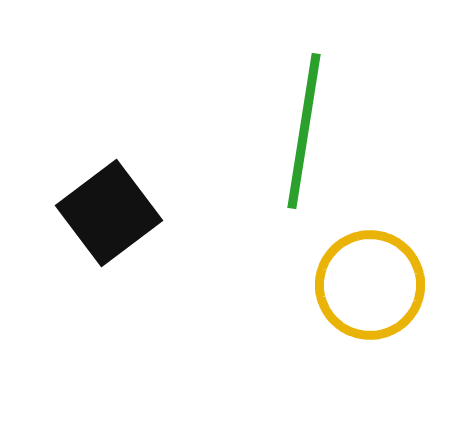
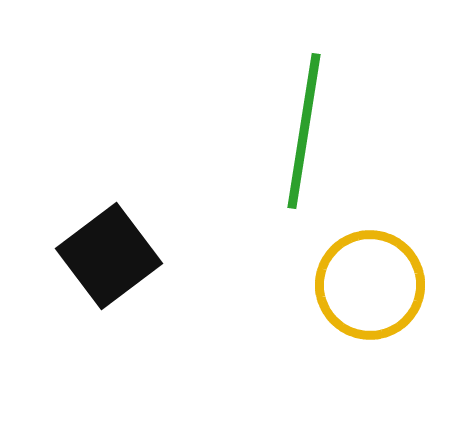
black square: moved 43 px down
